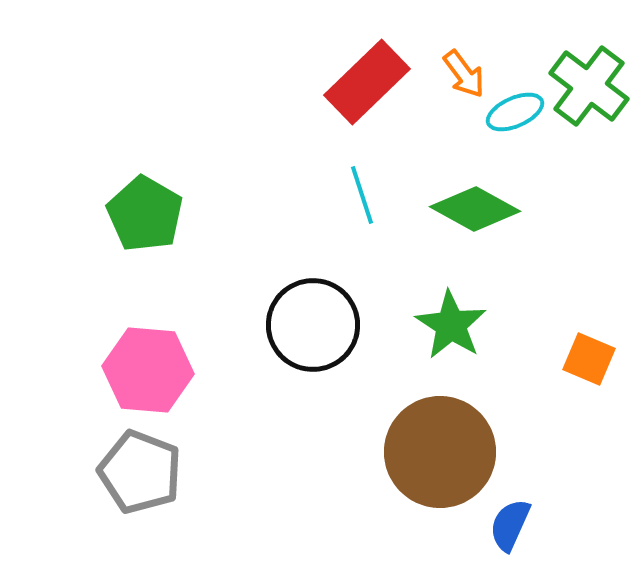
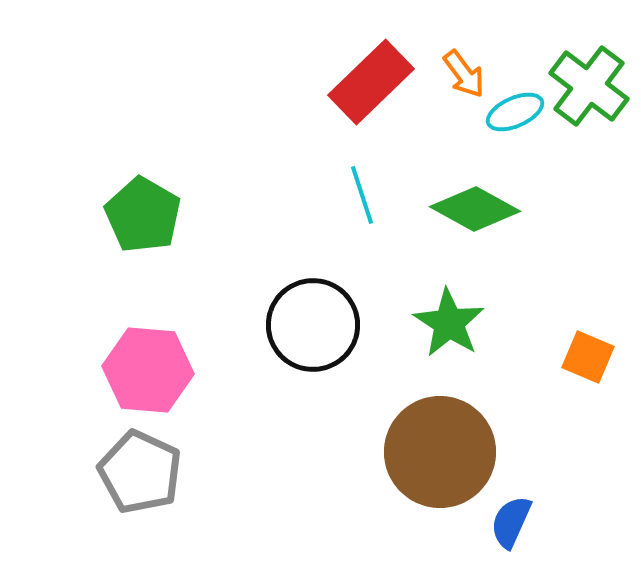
red rectangle: moved 4 px right
green pentagon: moved 2 px left, 1 px down
green star: moved 2 px left, 2 px up
orange square: moved 1 px left, 2 px up
gray pentagon: rotated 4 degrees clockwise
blue semicircle: moved 1 px right, 3 px up
